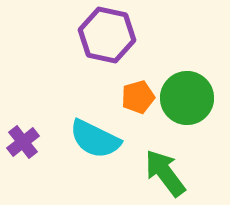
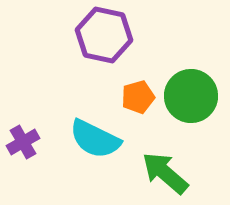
purple hexagon: moved 3 px left
green circle: moved 4 px right, 2 px up
purple cross: rotated 8 degrees clockwise
green arrow: rotated 12 degrees counterclockwise
